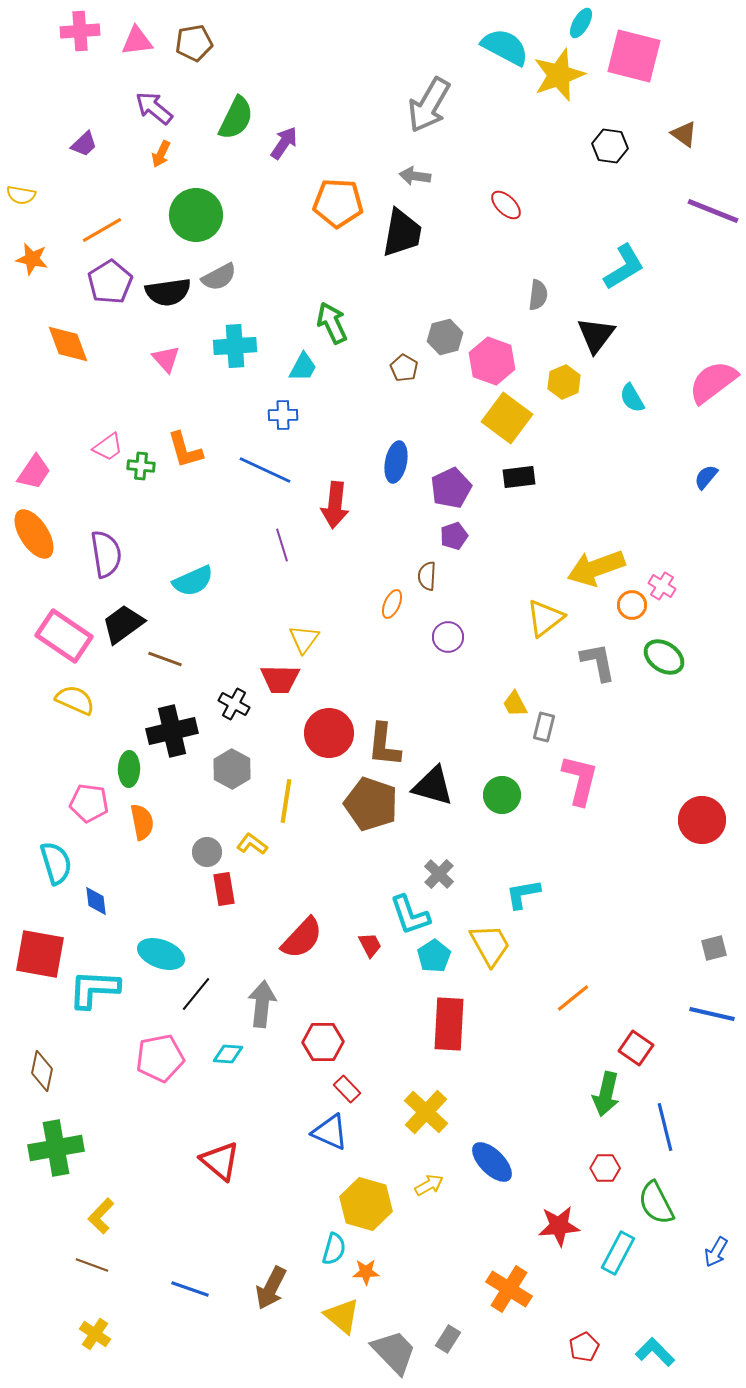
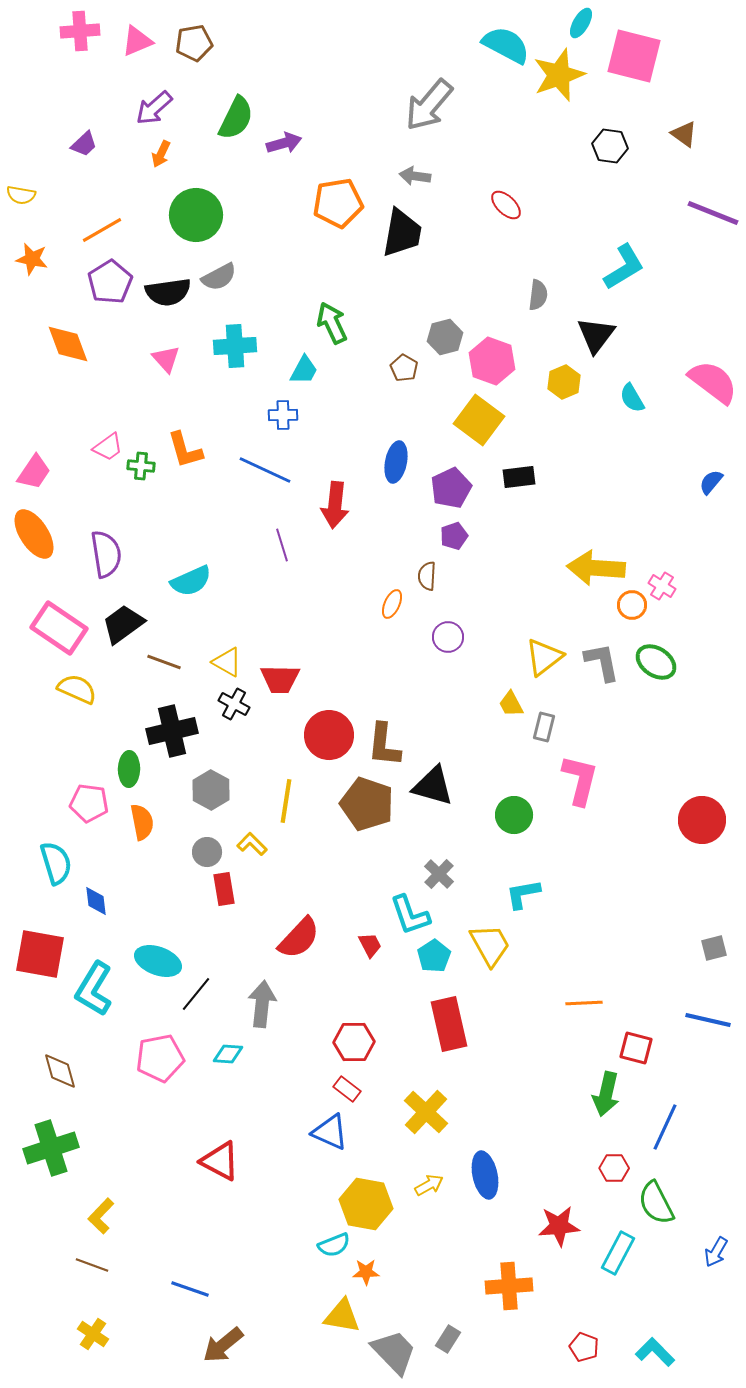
pink triangle at (137, 41): rotated 16 degrees counterclockwise
cyan semicircle at (505, 47): moved 1 px right, 2 px up
gray arrow at (429, 105): rotated 10 degrees clockwise
purple arrow at (154, 108): rotated 81 degrees counterclockwise
purple arrow at (284, 143): rotated 40 degrees clockwise
orange pentagon at (338, 203): rotated 12 degrees counterclockwise
purple line at (713, 211): moved 2 px down
cyan trapezoid at (303, 367): moved 1 px right, 3 px down
pink semicircle at (713, 382): rotated 74 degrees clockwise
yellow square at (507, 418): moved 28 px left, 2 px down
blue semicircle at (706, 477): moved 5 px right, 5 px down
yellow arrow at (596, 568): rotated 24 degrees clockwise
cyan semicircle at (193, 581): moved 2 px left
yellow triangle at (545, 618): moved 1 px left, 39 px down
pink rectangle at (64, 636): moved 5 px left, 8 px up
yellow triangle at (304, 639): moved 77 px left, 23 px down; rotated 36 degrees counterclockwise
green ellipse at (664, 657): moved 8 px left, 5 px down
brown line at (165, 659): moved 1 px left, 3 px down
gray L-shape at (598, 662): moved 4 px right
yellow semicircle at (75, 700): moved 2 px right, 11 px up
yellow trapezoid at (515, 704): moved 4 px left
red circle at (329, 733): moved 2 px down
gray hexagon at (232, 769): moved 21 px left, 21 px down
green circle at (502, 795): moved 12 px right, 20 px down
brown pentagon at (371, 804): moved 4 px left
yellow L-shape at (252, 844): rotated 8 degrees clockwise
red semicircle at (302, 938): moved 3 px left
cyan ellipse at (161, 954): moved 3 px left, 7 px down
cyan L-shape at (94, 989): rotated 62 degrees counterclockwise
orange line at (573, 998): moved 11 px right, 5 px down; rotated 36 degrees clockwise
blue line at (712, 1014): moved 4 px left, 6 px down
red rectangle at (449, 1024): rotated 16 degrees counterclockwise
red hexagon at (323, 1042): moved 31 px right
red square at (636, 1048): rotated 20 degrees counterclockwise
brown diamond at (42, 1071): moved 18 px right; rotated 27 degrees counterclockwise
red rectangle at (347, 1089): rotated 8 degrees counterclockwise
blue line at (665, 1127): rotated 39 degrees clockwise
green cross at (56, 1148): moved 5 px left; rotated 8 degrees counterclockwise
red triangle at (220, 1161): rotated 12 degrees counterclockwise
blue ellipse at (492, 1162): moved 7 px left, 13 px down; rotated 33 degrees clockwise
red hexagon at (605, 1168): moved 9 px right
yellow hexagon at (366, 1204): rotated 6 degrees counterclockwise
cyan semicircle at (334, 1249): moved 4 px up; rotated 52 degrees clockwise
brown arrow at (271, 1288): moved 48 px left, 57 px down; rotated 24 degrees clockwise
orange cross at (509, 1289): moved 3 px up; rotated 36 degrees counterclockwise
yellow triangle at (342, 1316): rotated 30 degrees counterclockwise
yellow cross at (95, 1334): moved 2 px left
red pentagon at (584, 1347): rotated 24 degrees counterclockwise
